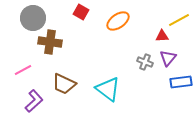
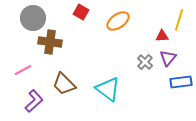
yellow line: rotated 45 degrees counterclockwise
gray cross: rotated 21 degrees clockwise
brown trapezoid: rotated 20 degrees clockwise
